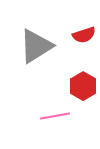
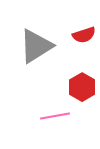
red hexagon: moved 1 px left, 1 px down
